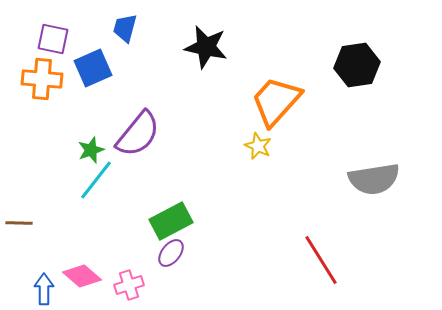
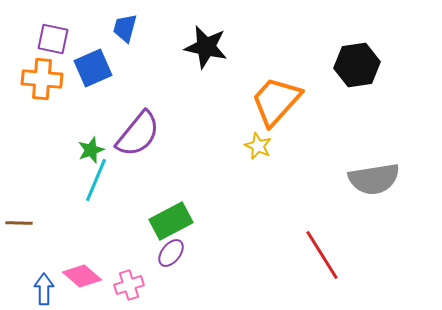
cyan line: rotated 15 degrees counterclockwise
red line: moved 1 px right, 5 px up
